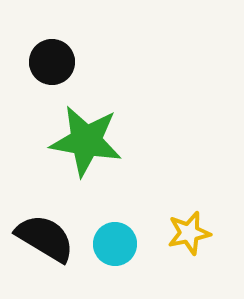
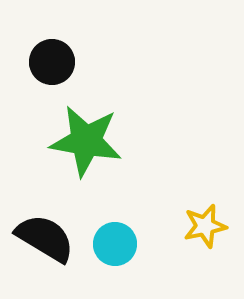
yellow star: moved 16 px right, 7 px up
